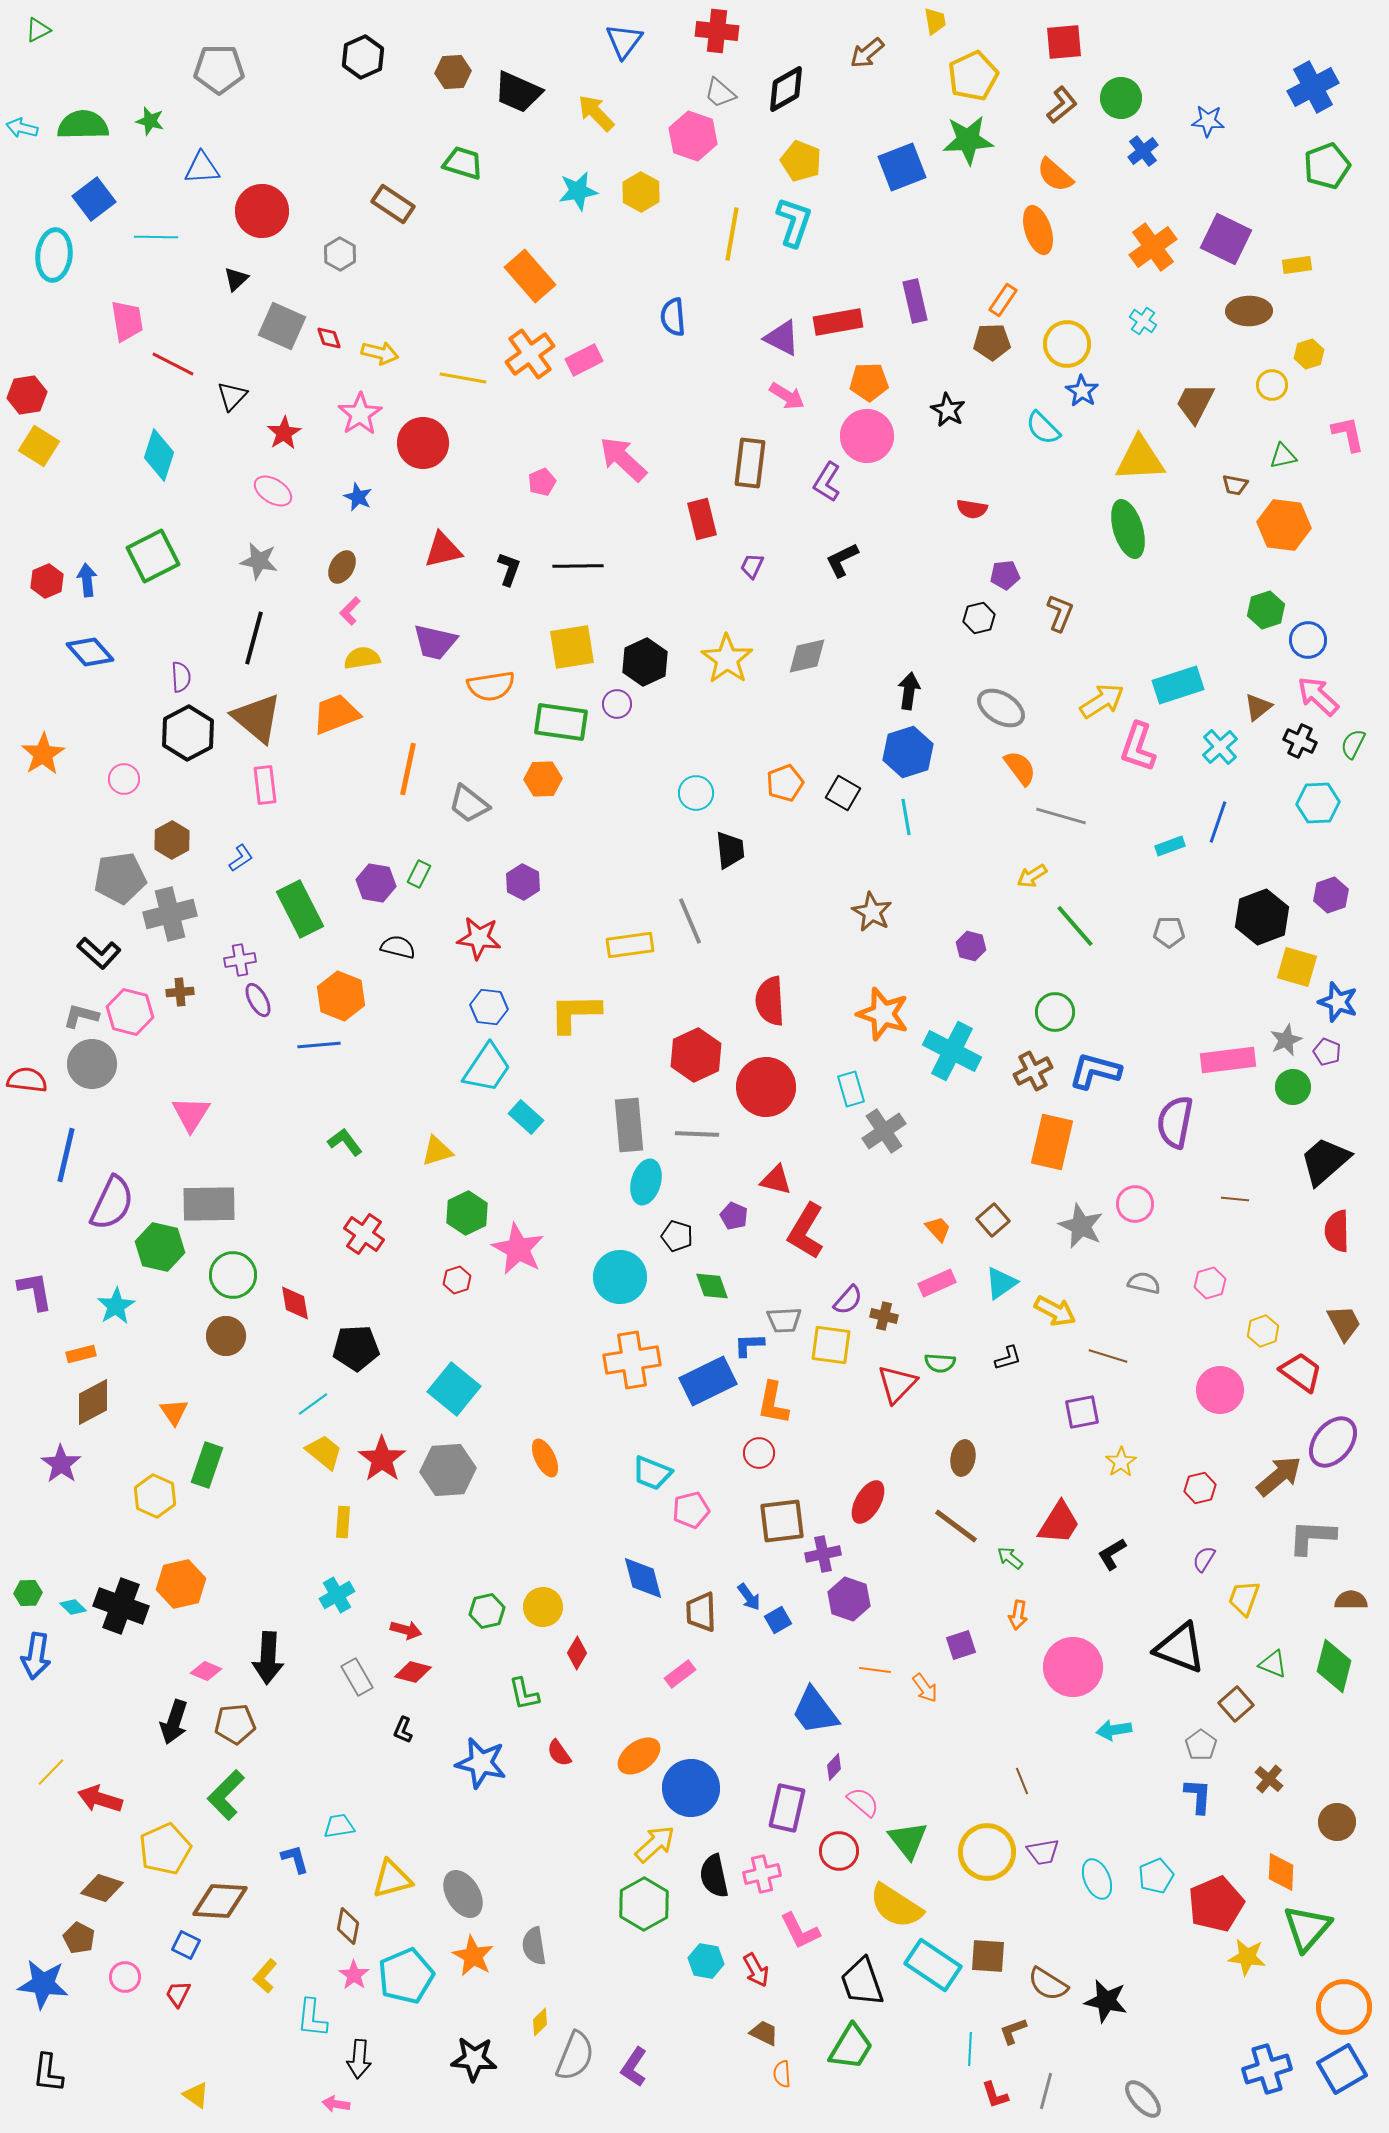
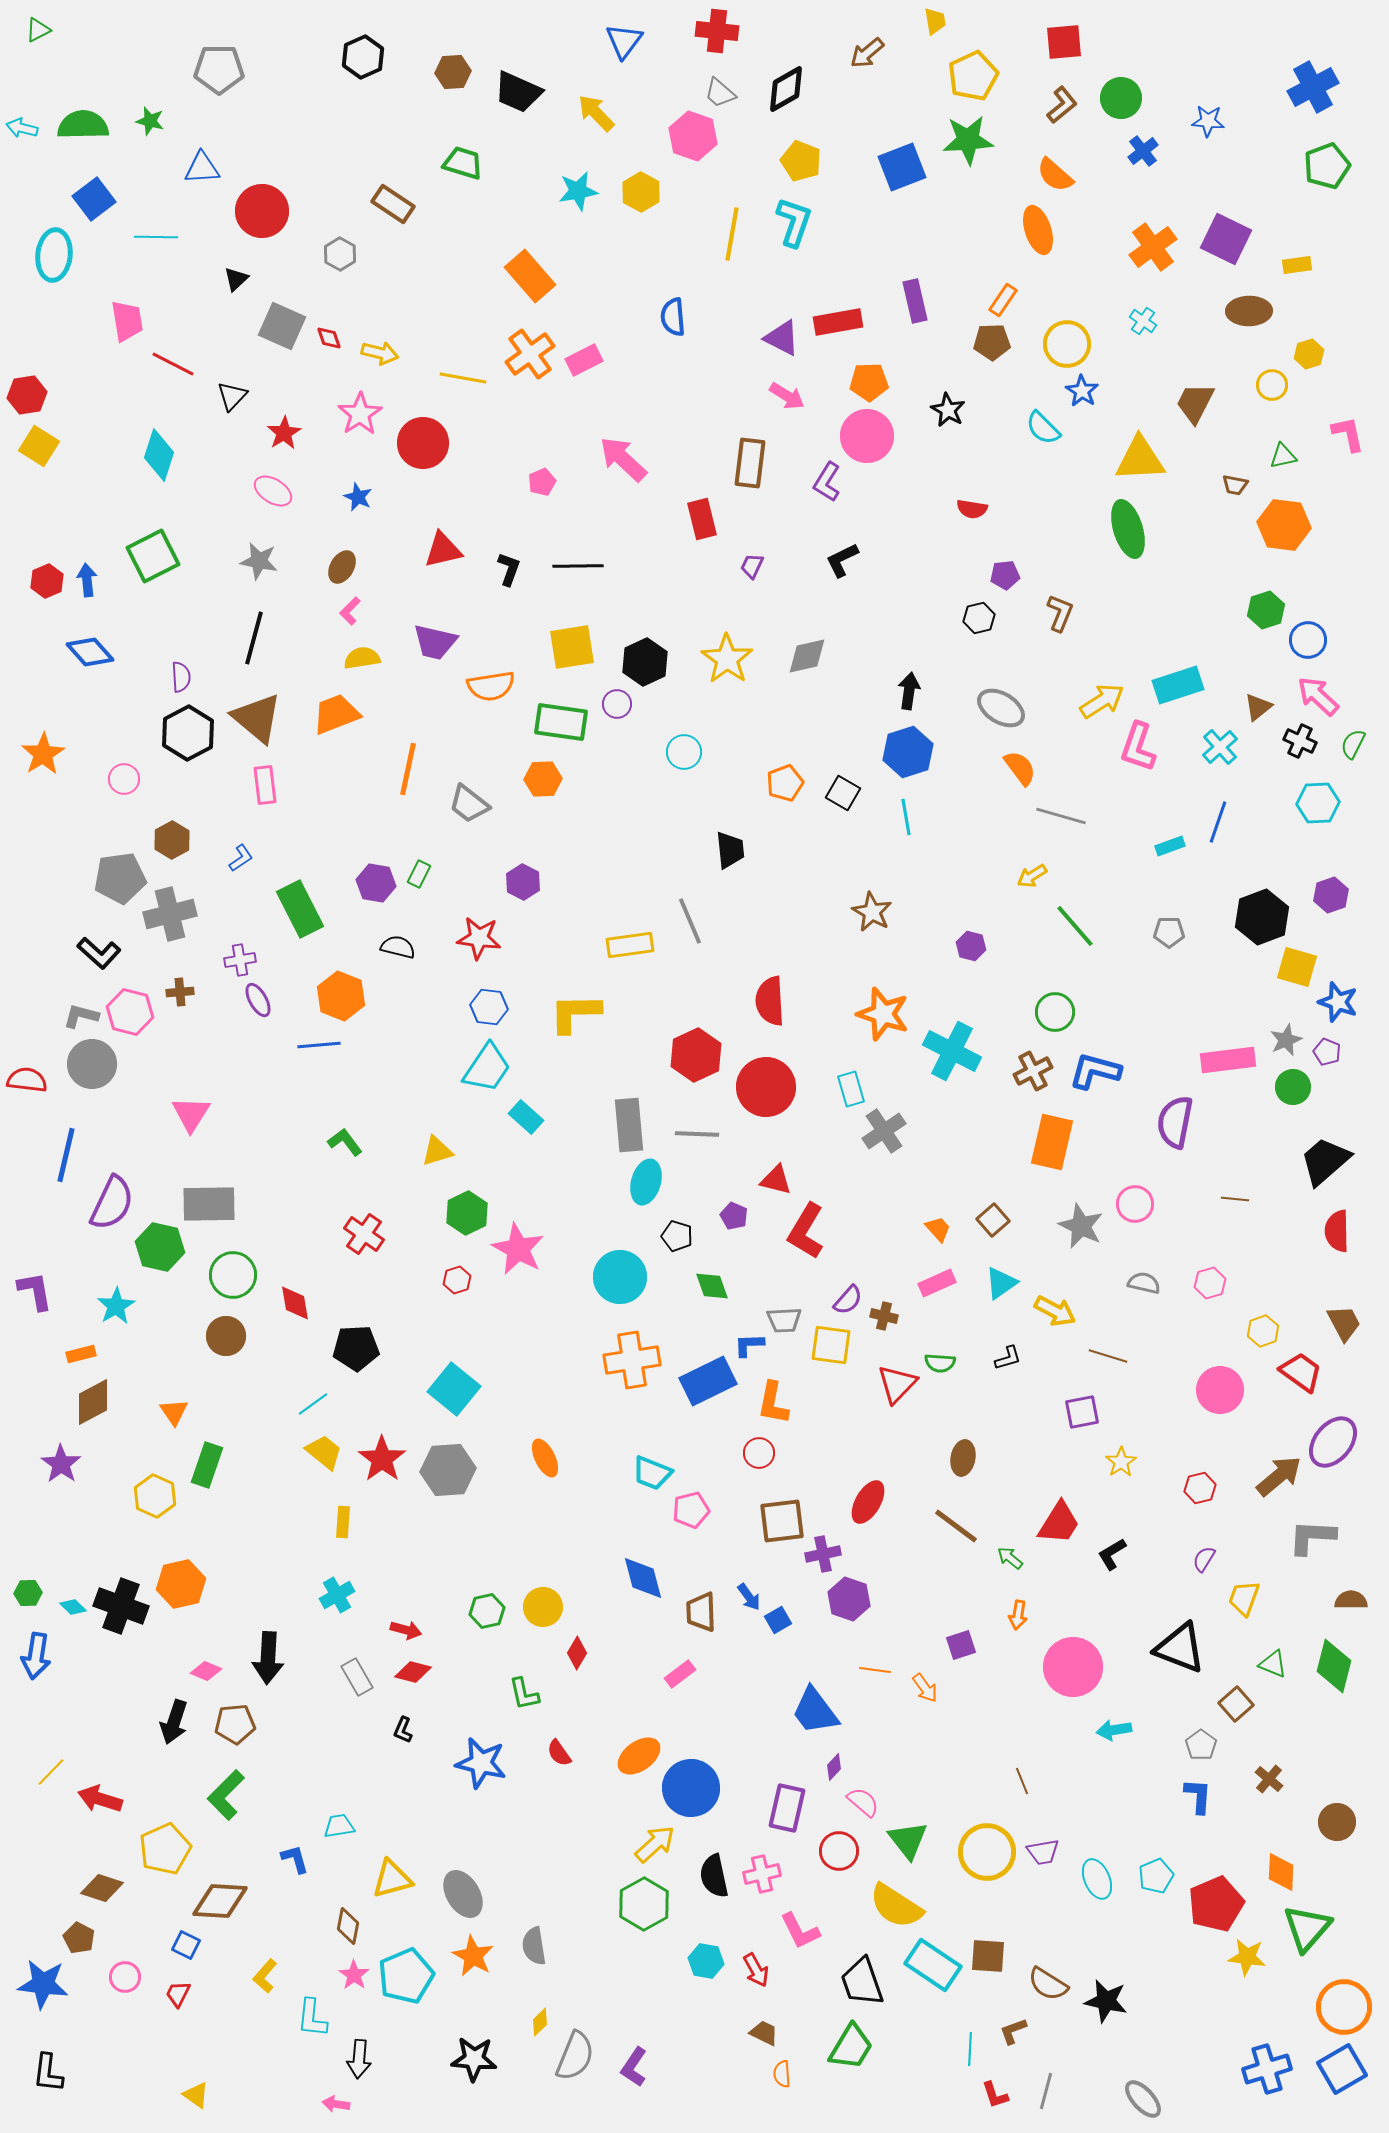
cyan circle at (696, 793): moved 12 px left, 41 px up
